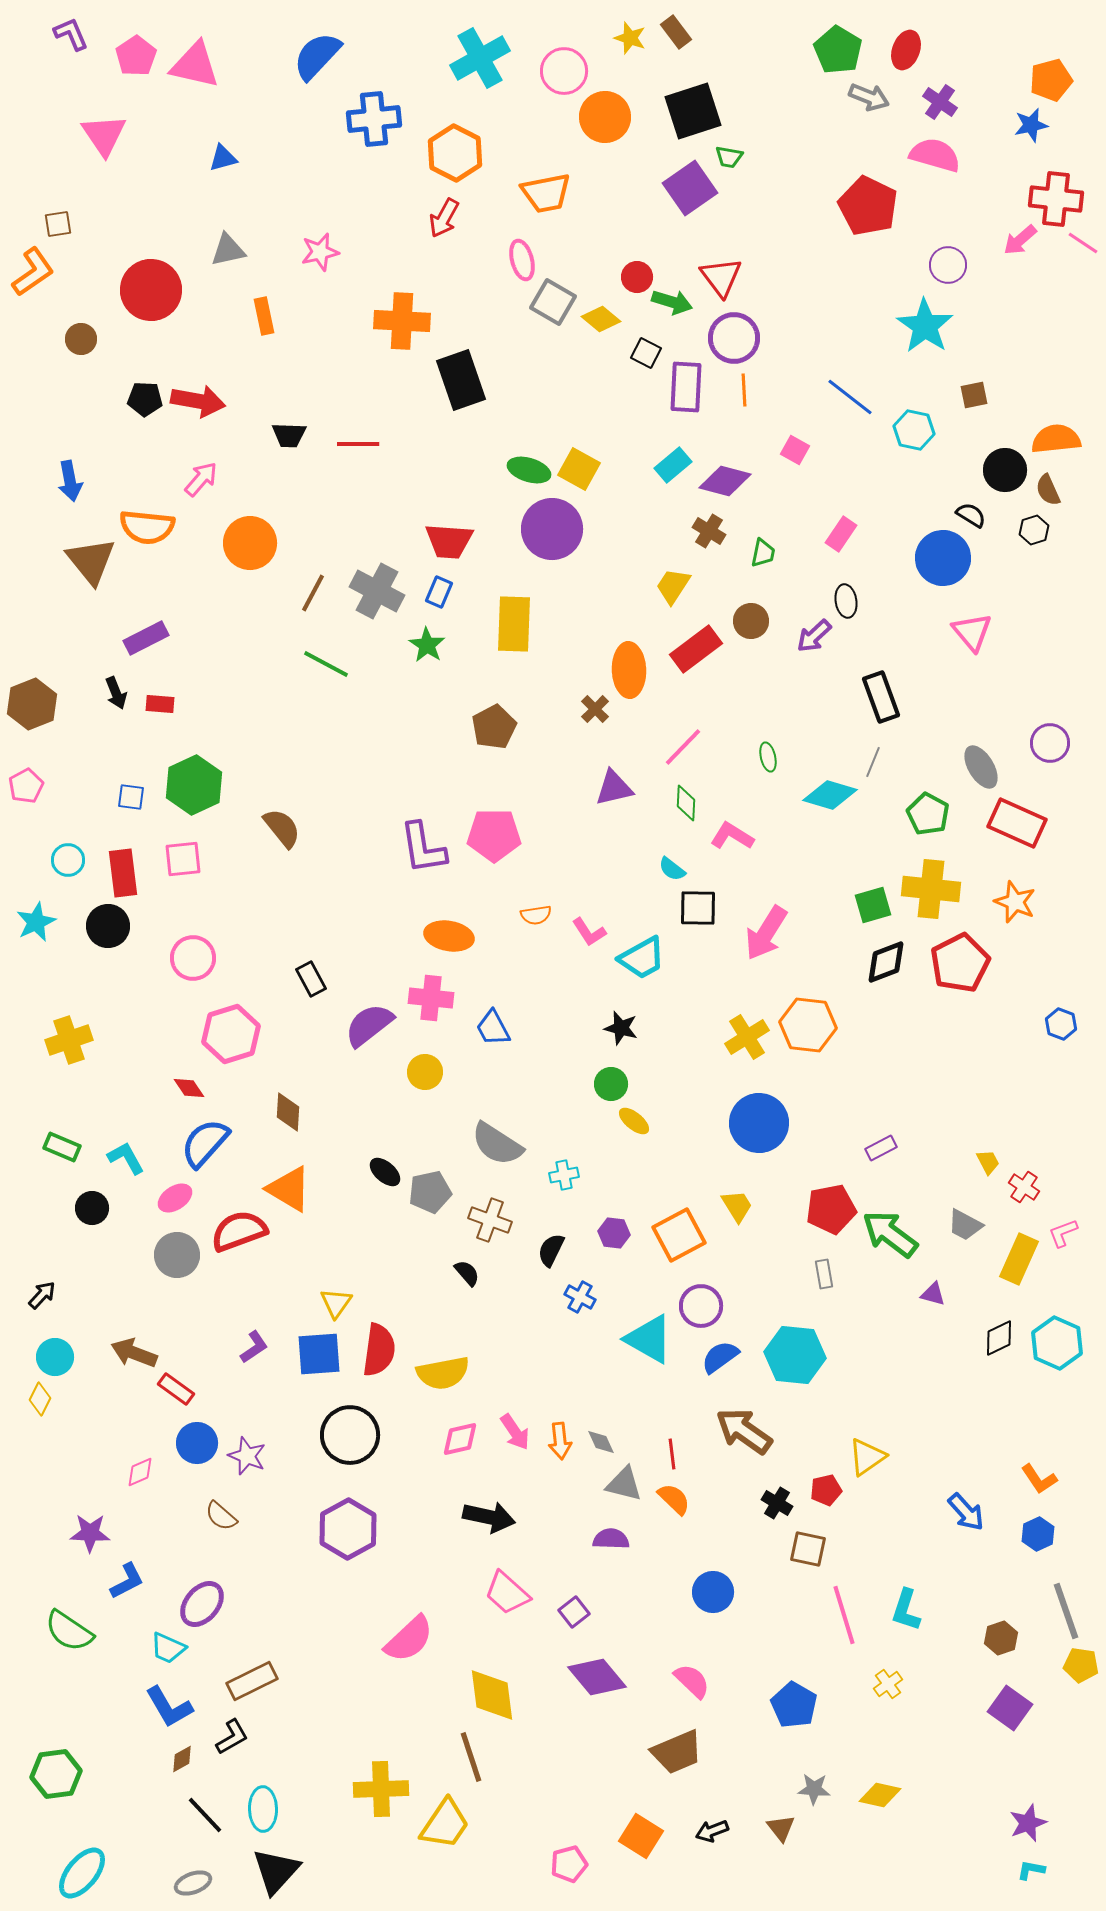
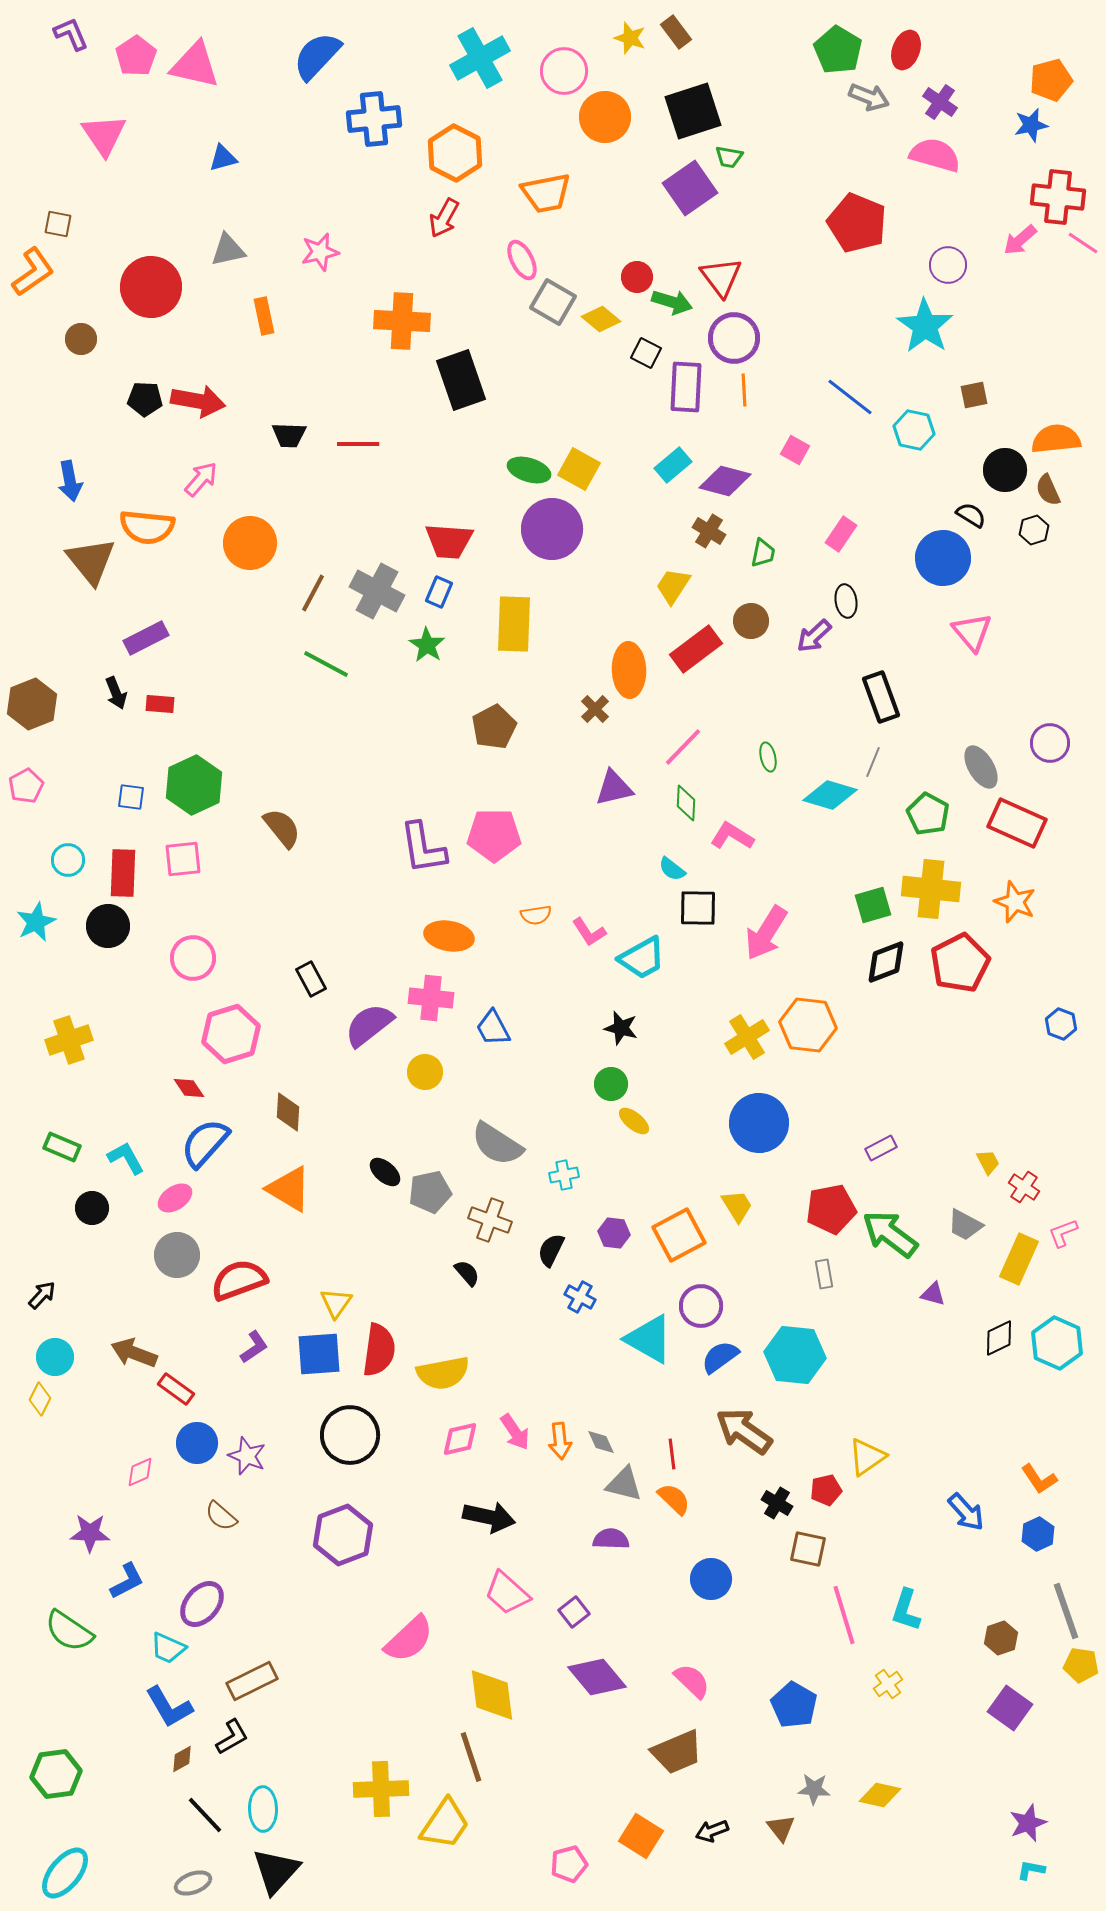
red cross at (1056, 199): moved 2 px right, 2 px up
red pentagon at (868, 206): moved 11 px left, 17 px down; rotated 4 degrees counterclockwise
brown square at (58, 224): rotated 20 degrees clockwise
pink ellipse at (522, 260): rotated 12 degrees counterclockwise
red circle at (151, 290): moved 3 px up
red rectangle at (123, 873): rotated 9 degrees clockwise
red semicircle at (239, 1231): moved 49 px down
purple hexagon at (348, 1529): moved 5 px left, 6 px down; rotated 8 degrees clockwise
blue circle at (713, 1592): moved 2 px left, 13 px up
cyan ellipse at (82, 1873): moved 17 px left
